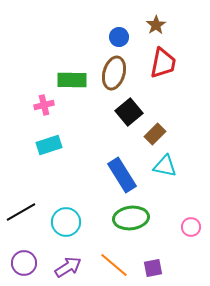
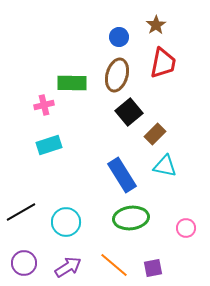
brown ellipse: moved 3 px right, 2 px down
green rectangle: moved 3 px down
pink circle: moved 5 px left, 1 px down
